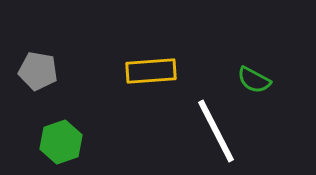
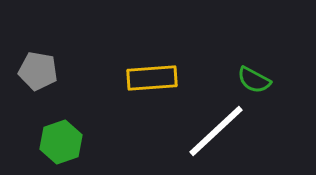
yellow rectangle: moved 1 px right, 7 px down
white line: rotated 74 degrees clockwise
